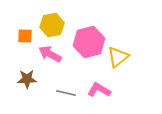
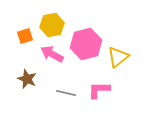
orange square: rotated 21 degrees counterclockwise
pink hexagon: moved 3 px left, 2 px down
pink arrow: moved 2 px right
brown star: rotated 24 degrees clockwise
pink L-shape: rotated 30 degrees counterclockwise
